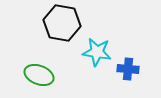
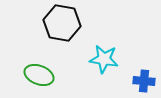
cyan star: moved 7 px right, 7 px down
blue cross: moved 16 px right, 12 px down
